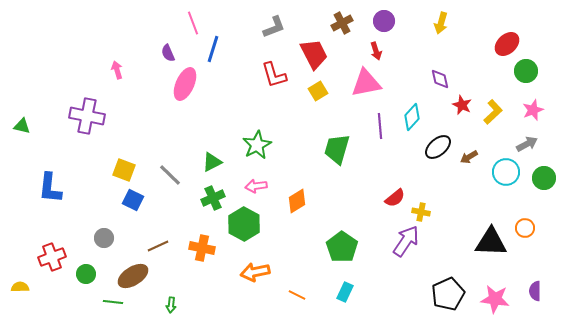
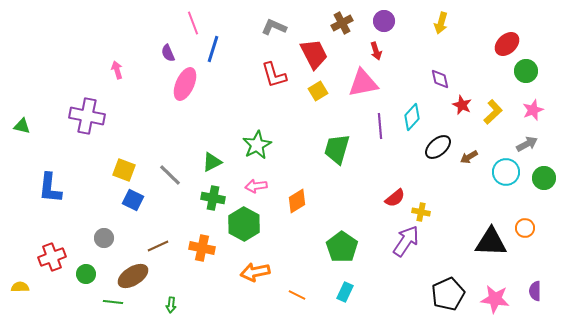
gray L-shape at (274, 27): rotated 135 degrees counterclockwise
pink triangle at (366, 83): moved 3 px left
green cross at (213, 198): rotated 35 degrees clockwise
